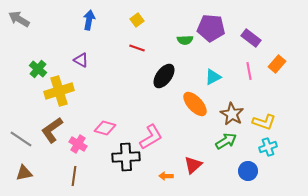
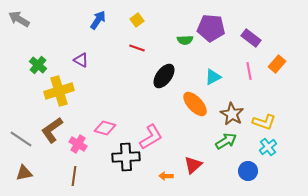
blue arrow: moved 9 px right; rotated 24 degrees clockwise
green cross: moved 4 px up
cyan cross: rotated 18 degrees counterclockwise
